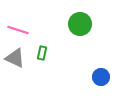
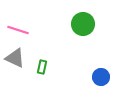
green circle: moved 3 px right
green rectangle: moved 14 px down
